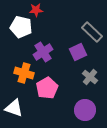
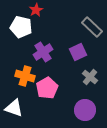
red star: rotated 24 degrees counterclockwise
gray rectangle: moved 5 px up
orange cross: moved 1 px right, 3 px down
